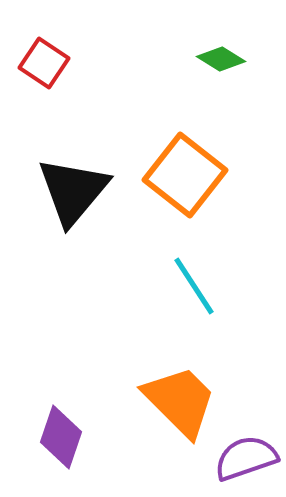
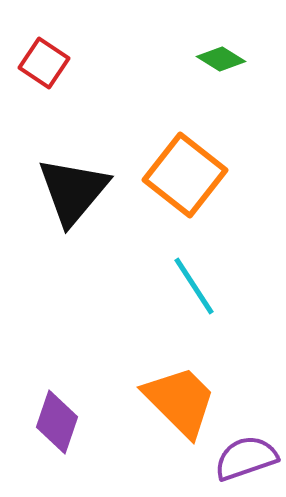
purple diamond: moved 4 px left, 15 px up
